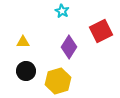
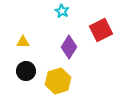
red square: moved 1 px up
